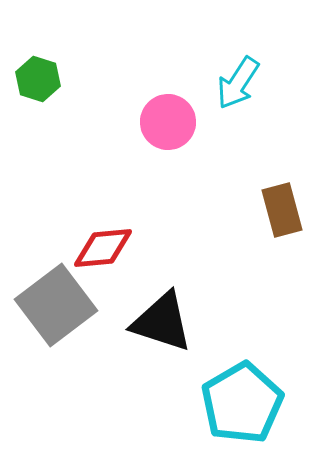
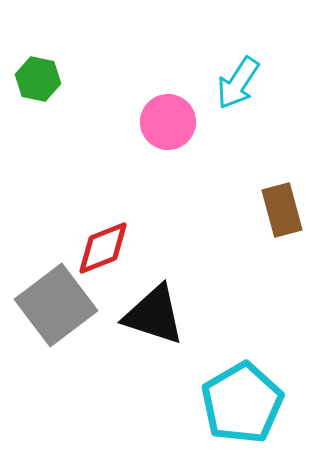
green hexagon: rotated 6 degrees counterclockwise
red diamond: rotated 16 degrees counterclockwise
black triangle: moved 8 px left, 7 px up
